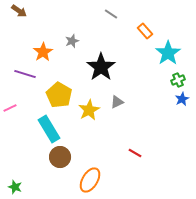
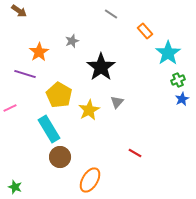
orange star: moved 4 px left
gray triangle: rotated 24 degrees counterclockwise
